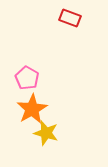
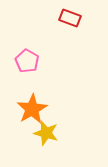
pink pentagon: moved 17 px up
